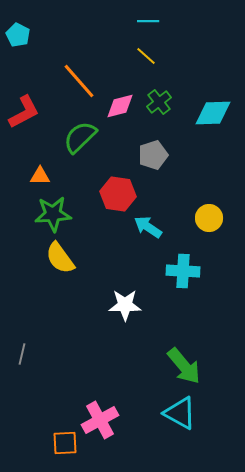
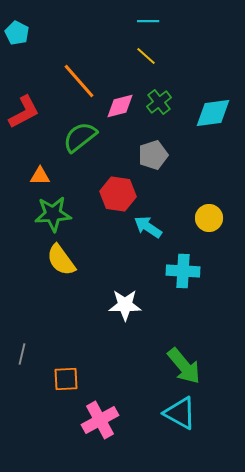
cyan pentagon: moved 1 px left, 2 px up
cyan diamond: rotated 6 degrees counterclockwise
green semicircle: rotated 6 degrees clockwise
yellow semicircle: moved 1 px right, 2 px down
orange square: moved 1 px right, 64 px up
